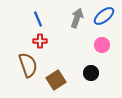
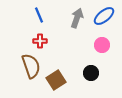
blue line: moved 1 px right, 4 px up
brown semicircle: moved 3 px right, 1 px down
